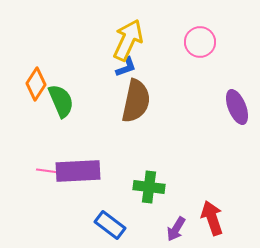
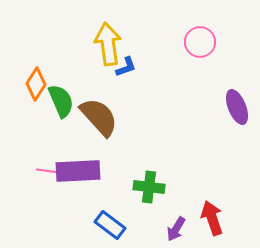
yellow arrow: moved 20 px left, 4 px down; rotated 33 degrees counterclockwise
brown semicircle: moved 37 px left, 16 px down; rotated 54 degrees counterclockwise
